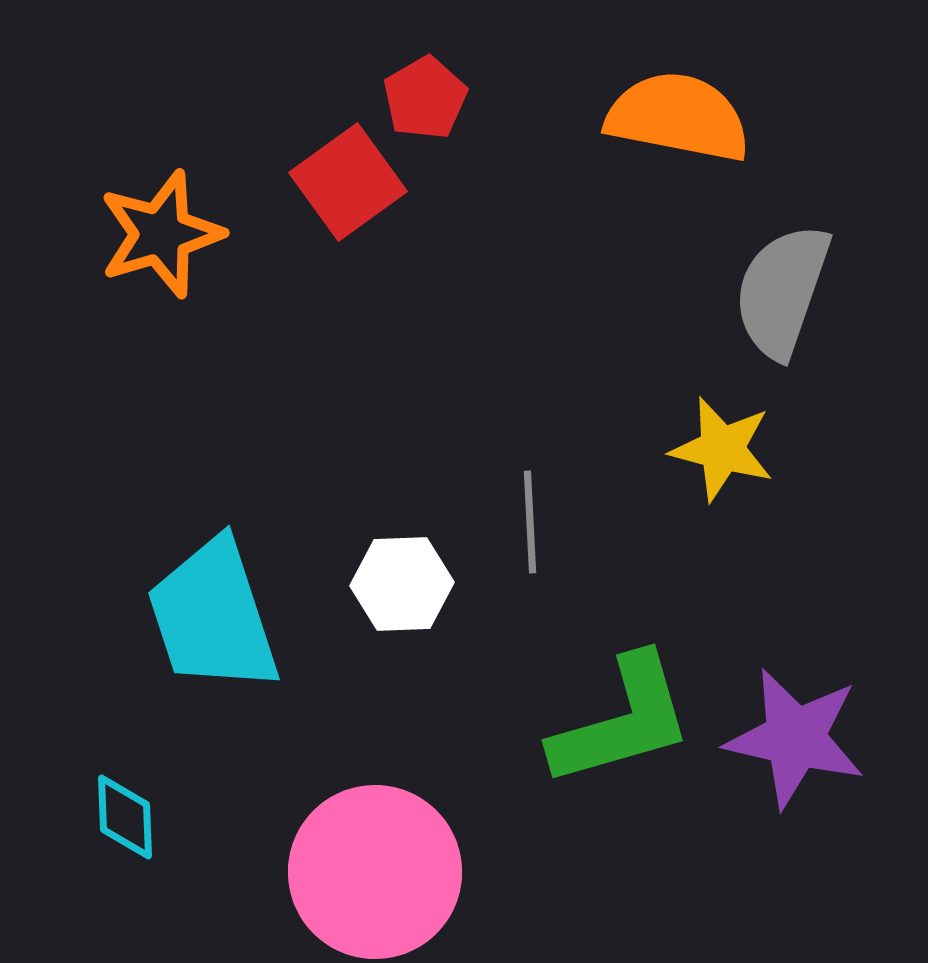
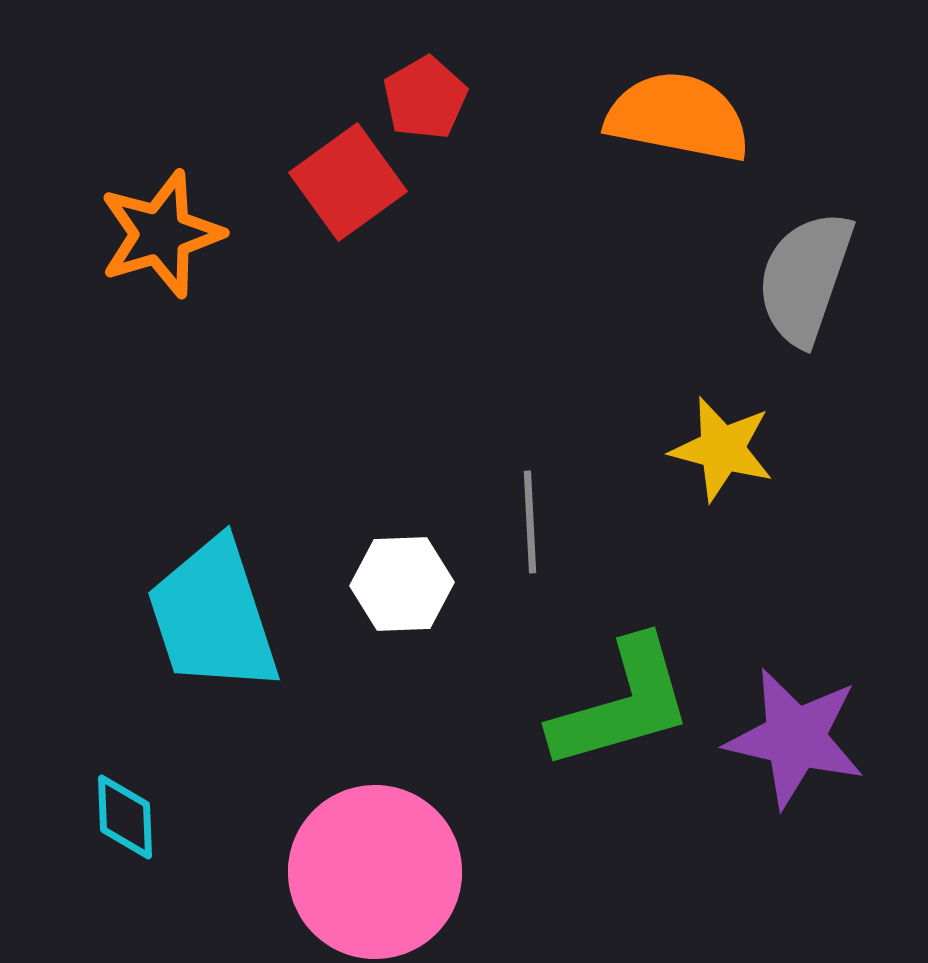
gray semicircle: moved 23 px right, 13 px up
green L-shape: moved 17 px up
